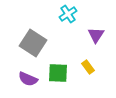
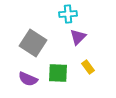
cyan cross: rotated 30 degrees clockwise
purple triangle: moved 18 px left, 2 px down; rotated 12 degrees clockwise
